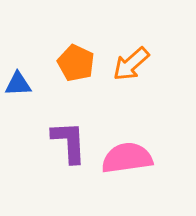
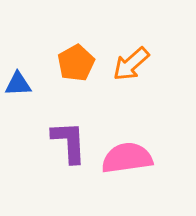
orange pentagon: rotated 18 degrees clockwise
